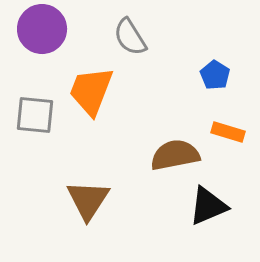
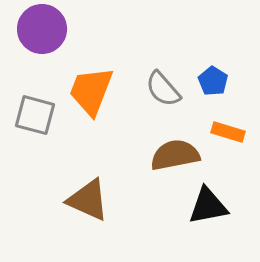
gray semicircle: moved 33 px right, 52 px down; rotated 9 degrees counterclockwise
blue pentagon: moved 2 px left, 6 px down
gray square: rotated 9 degrees clockwise
brown triangle: rotated 39 degrees counterclockwise
black triangle: rotated 12 degrees clockwise
